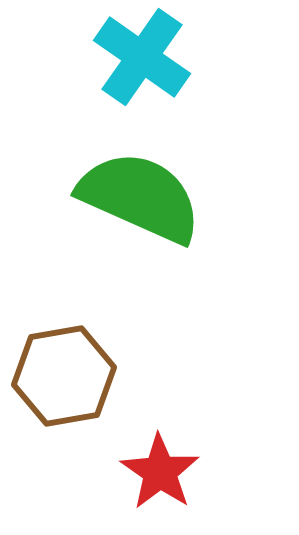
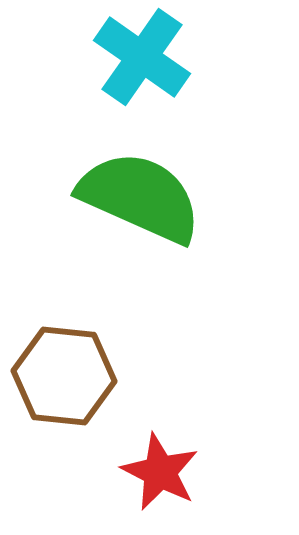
brown hexagon: rotated 16 degrees clockwise
red star: rotated 8 degrees counterclockwise
